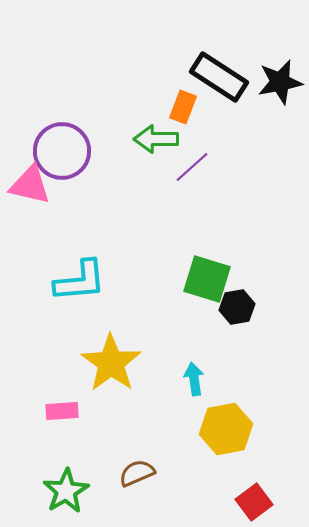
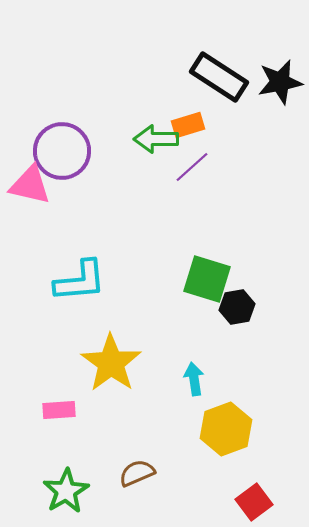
orange rectangle: moved 5 px right, 18 px down; rotated 52 degrees clockwise
pink rectangle: moved 3 px left, 1 px up
yellow hexagon: rotated 9 degrees counterclockwise
